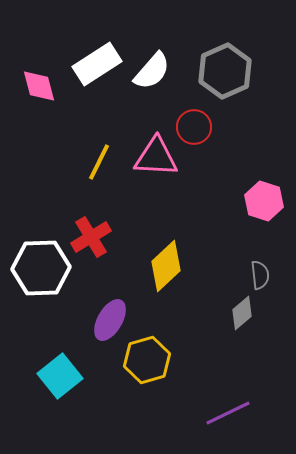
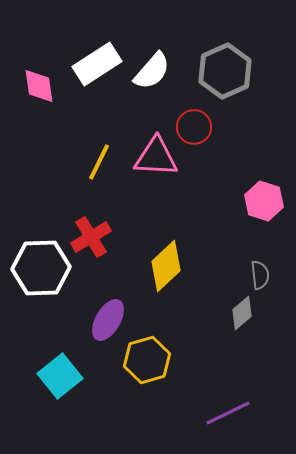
pink diamond: rotated 6 degrees clockwise
purple ellipse: moved 2 px left
